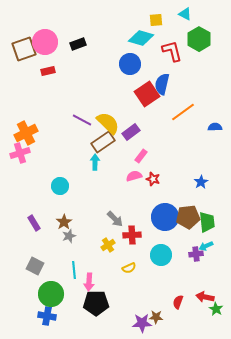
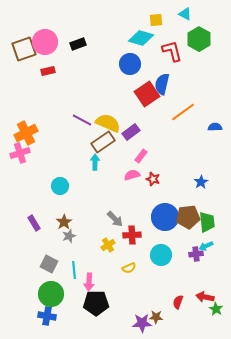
yellow semicircle at (108, 123): rotated 20 degrees counterclockwise
pink semicircle at (134, 176): moved 2 px left, 1 px up
gray square at (35, 266): moved 14 px right, 2 px up
